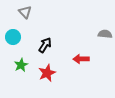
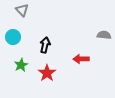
gray triangle: moved 3 px left, 2 px up
gray semicircle: moved 1 px left, 1 px down
black arrow: rotated 21 degrees counterclockwise
red star: rotated 12 degrees counterclockwise
